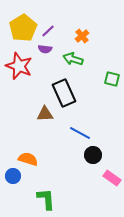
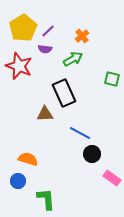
green arrow: rotated 132 degrees clockwise
black circle: moved 1 px left, 1 px up
blue circle: moved 5 px right, 5 px down
